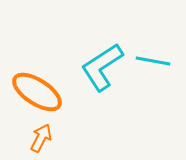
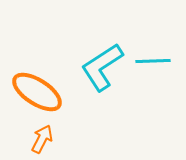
cyan line: rotated 12 degrees counterclockwise
orange arrow: moved 1 px right, 1 px down
